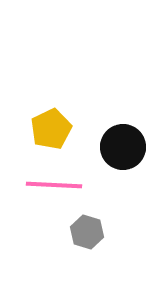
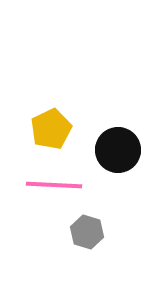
black circle: moved 5 px left, 3 px down
